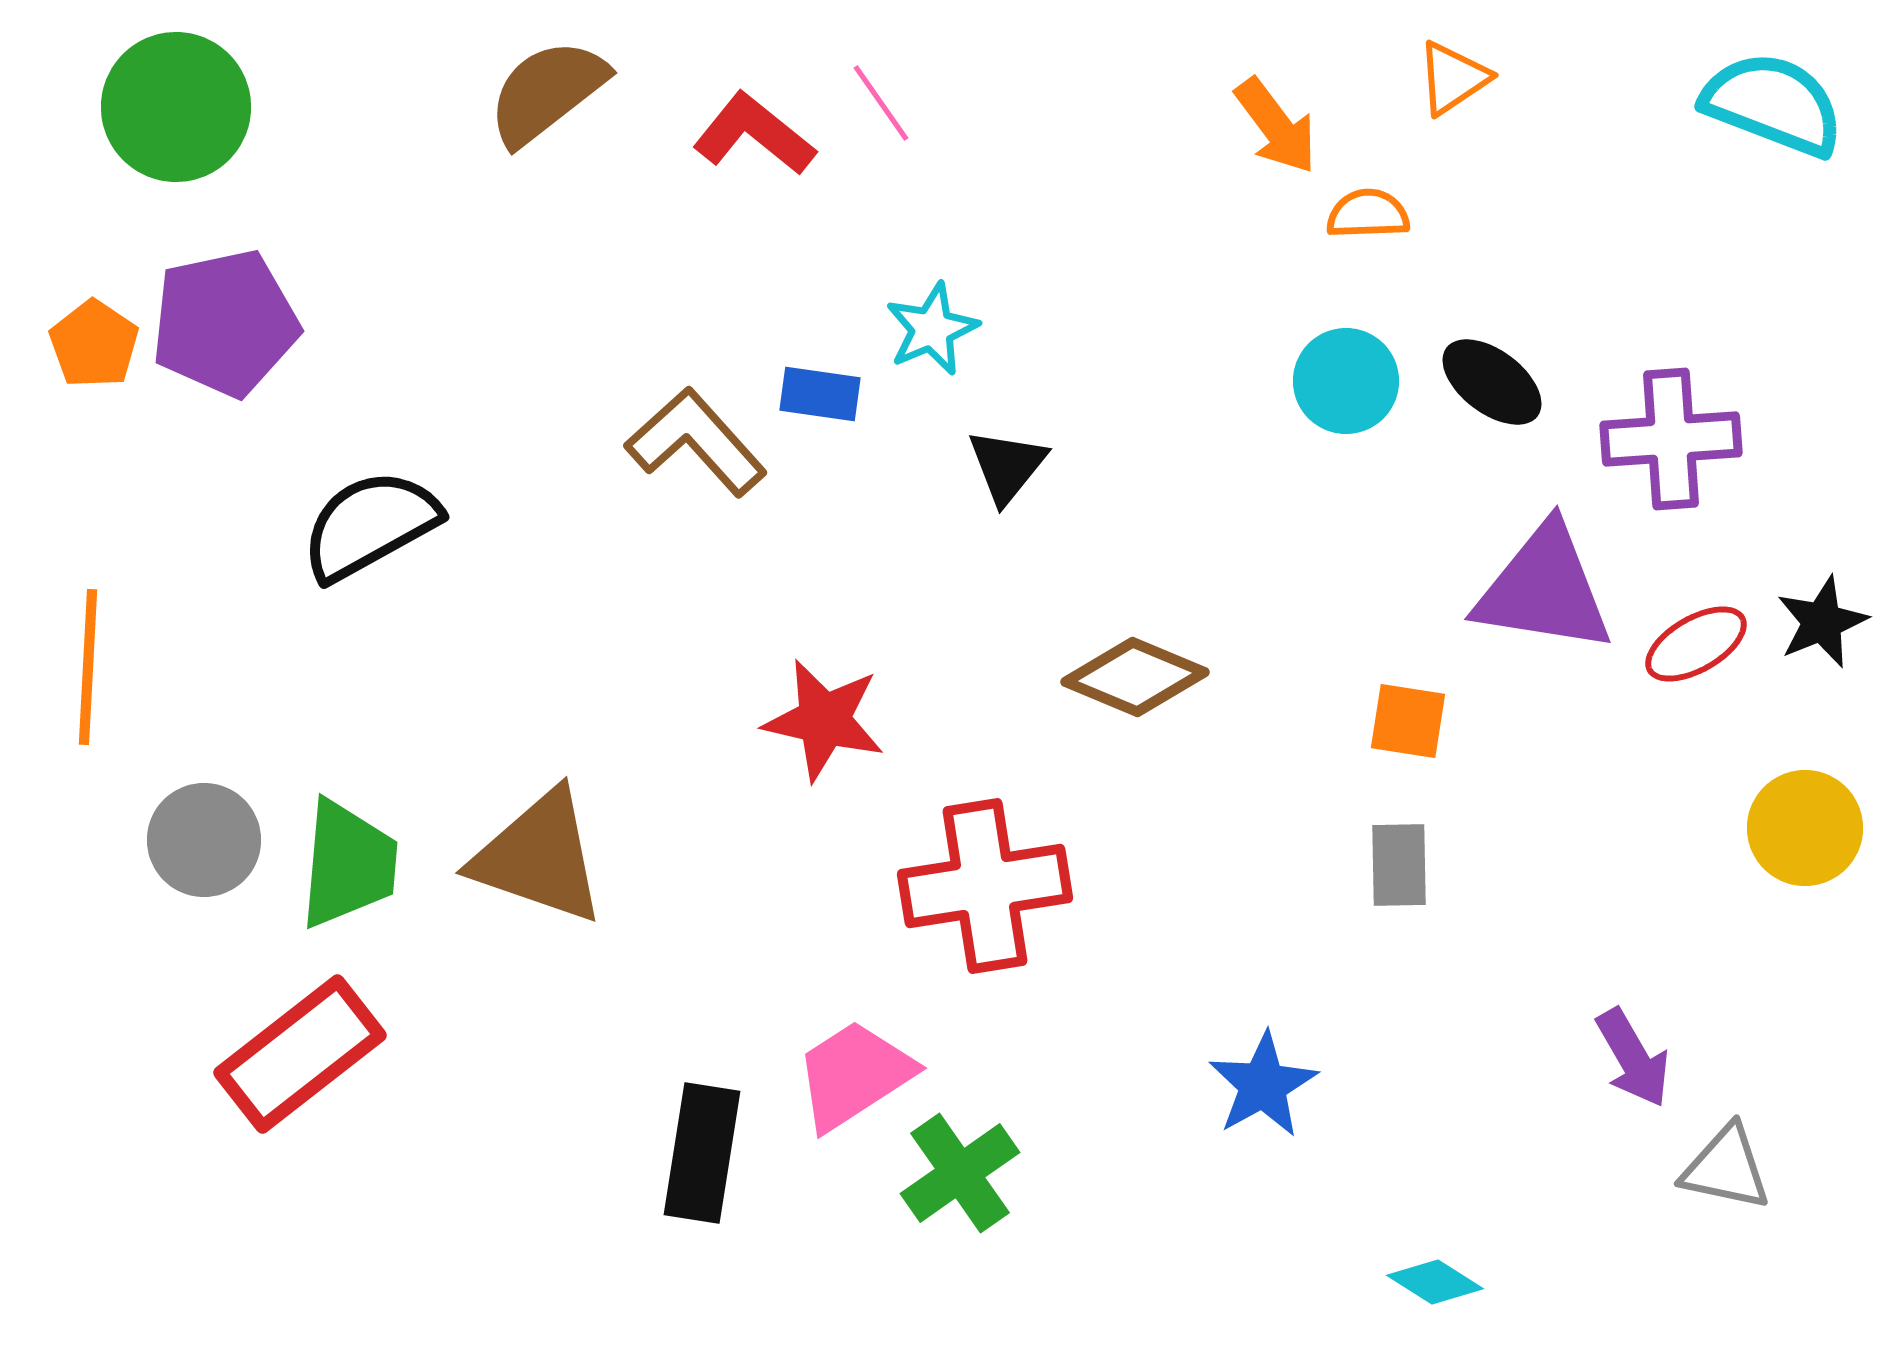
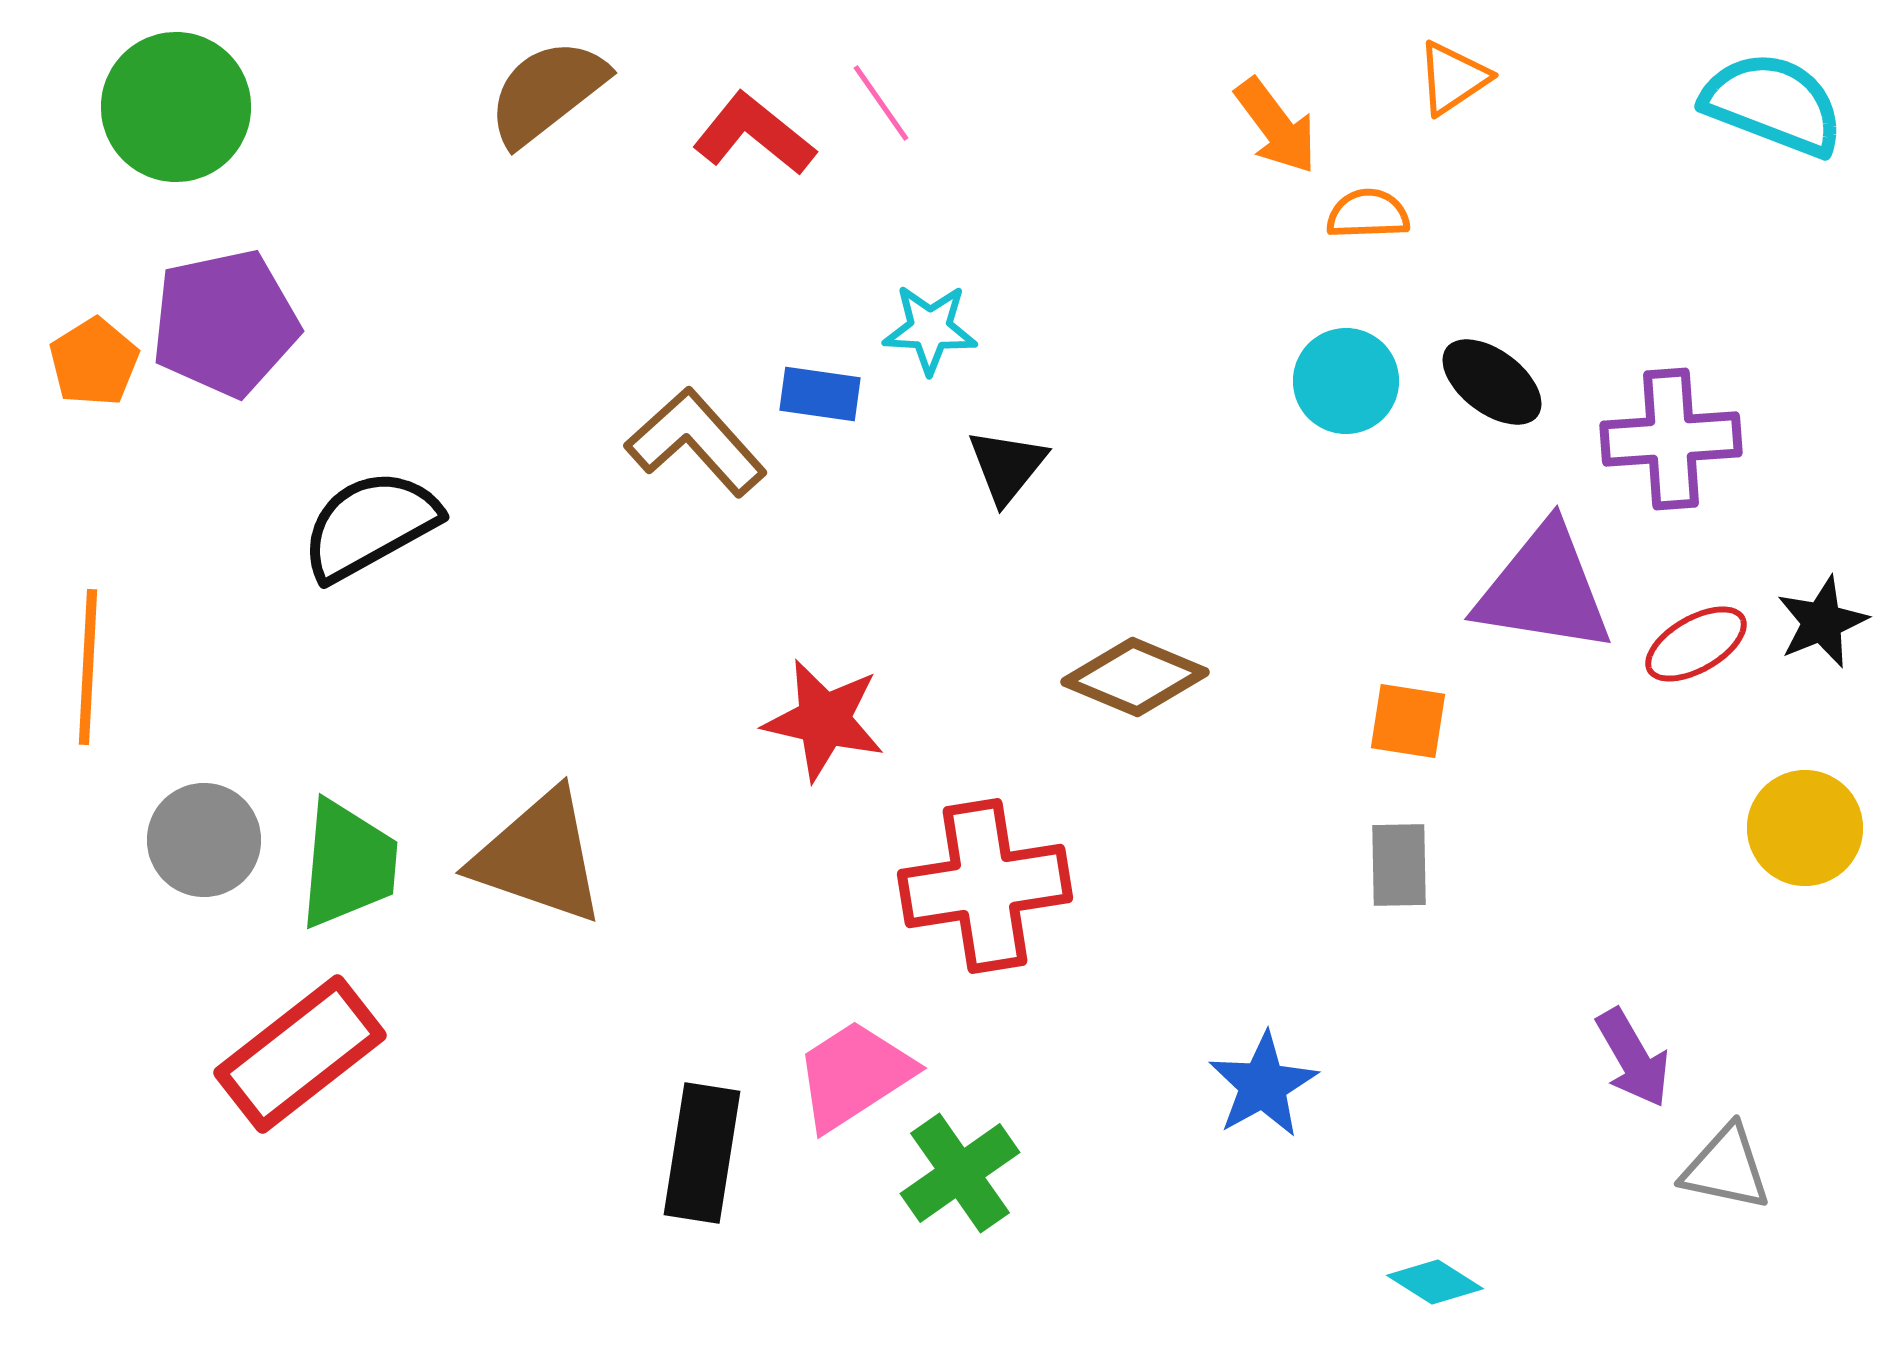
cyan star: moved 2 px left; rotated 26 degrees clockwise
orange pentagon: moved 18 px down; rotated 6 degrees clockwise
